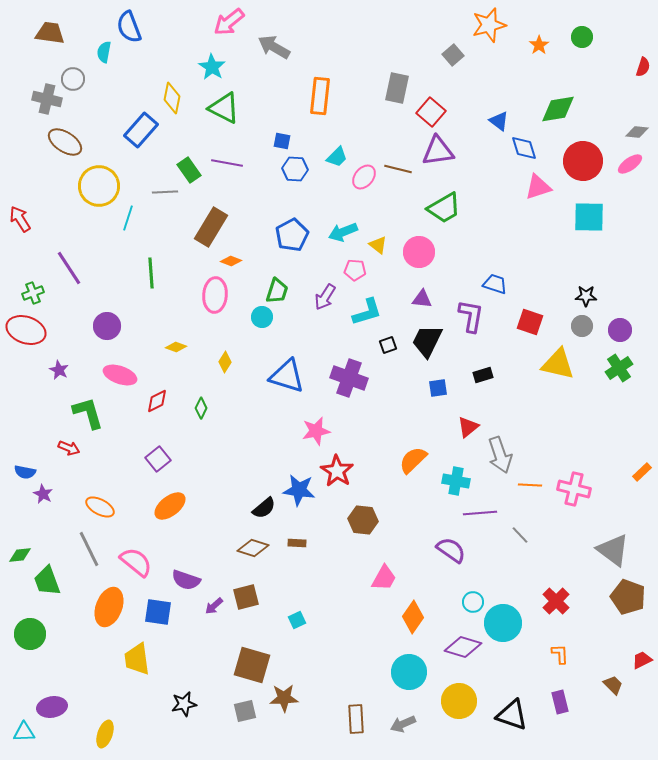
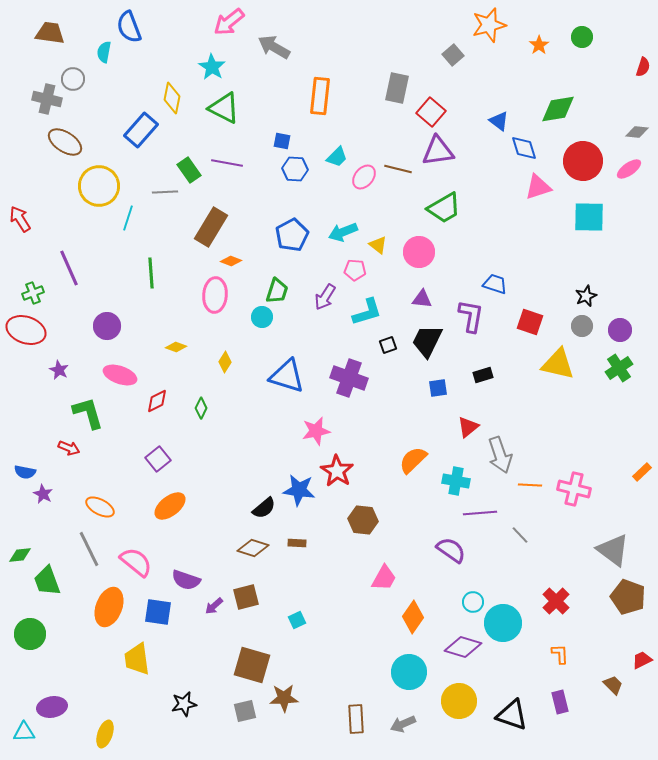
pink ellipse at (630, 164): moved 1 px left, 5 px down
purple line at (69, 268): rotated 9 degrees clockwise
black star at (586, 296): rotated 25 degrees counterclockwise
